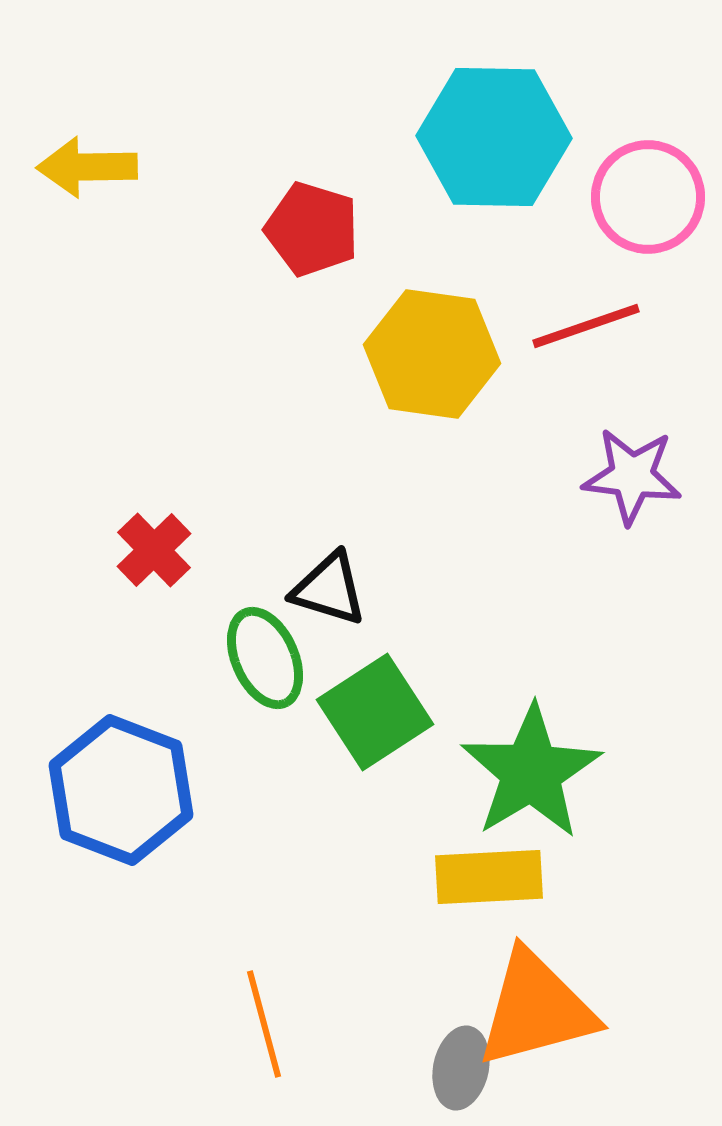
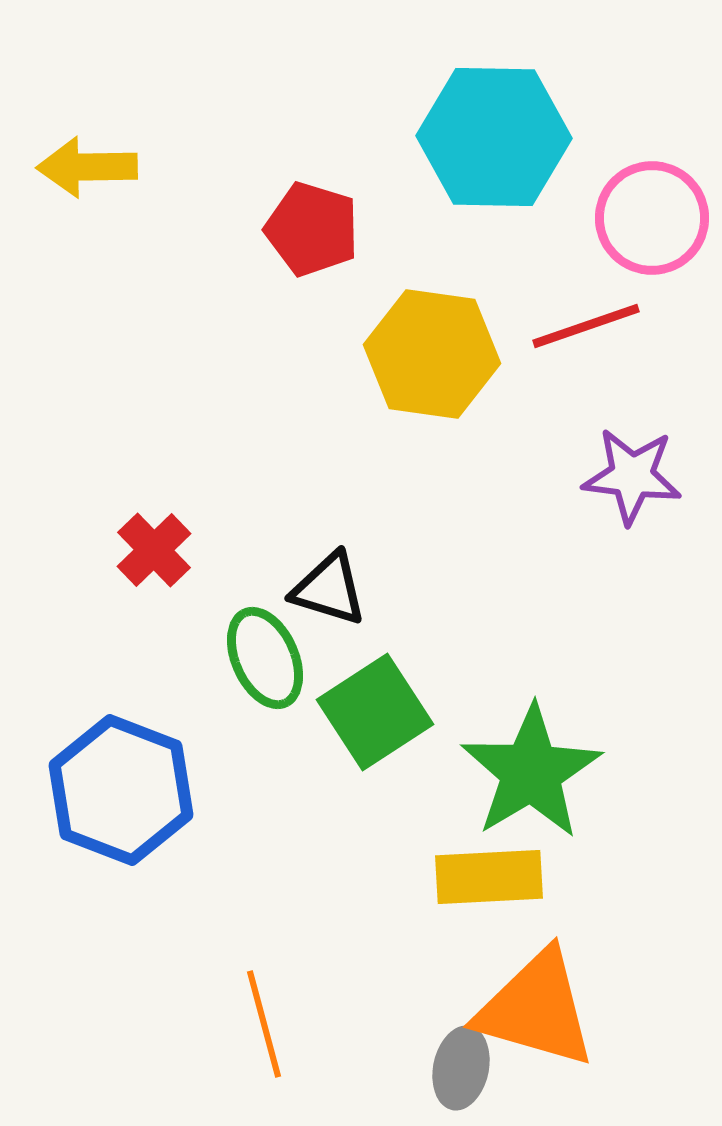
pink circle: moved 4 px right, 21 px down
orange triangle: rotated 31 degrees clockwise
